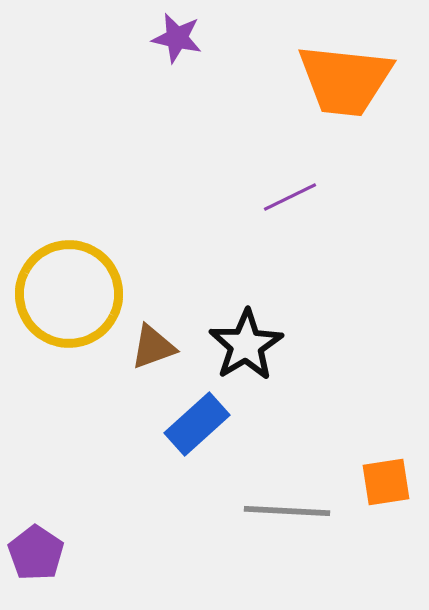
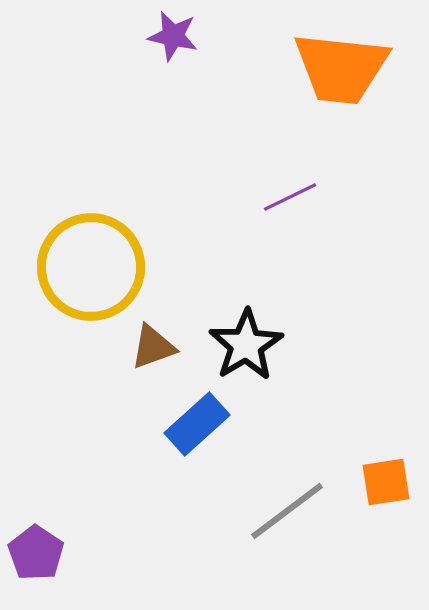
purple star: moved 4 px left, 2 px up
orange trapezoid: moved 4 px left, 12 px up
yellow circle: moved 22 px right, 27 px up
gray line: rotated 40 degrees counterclockwise
